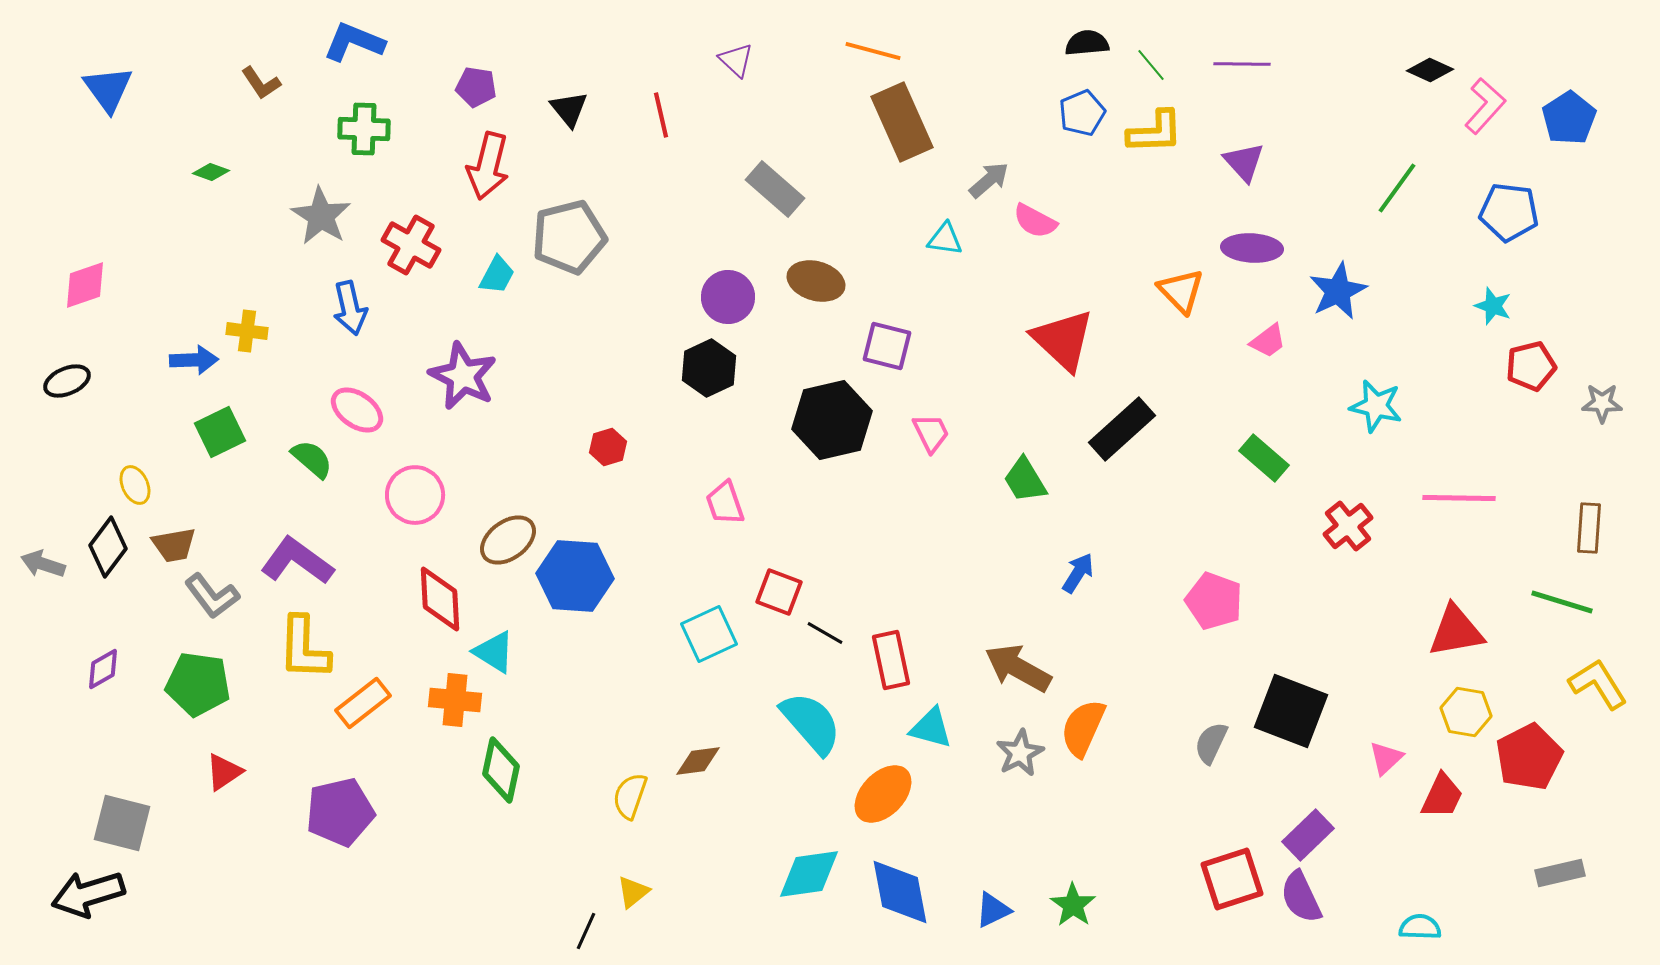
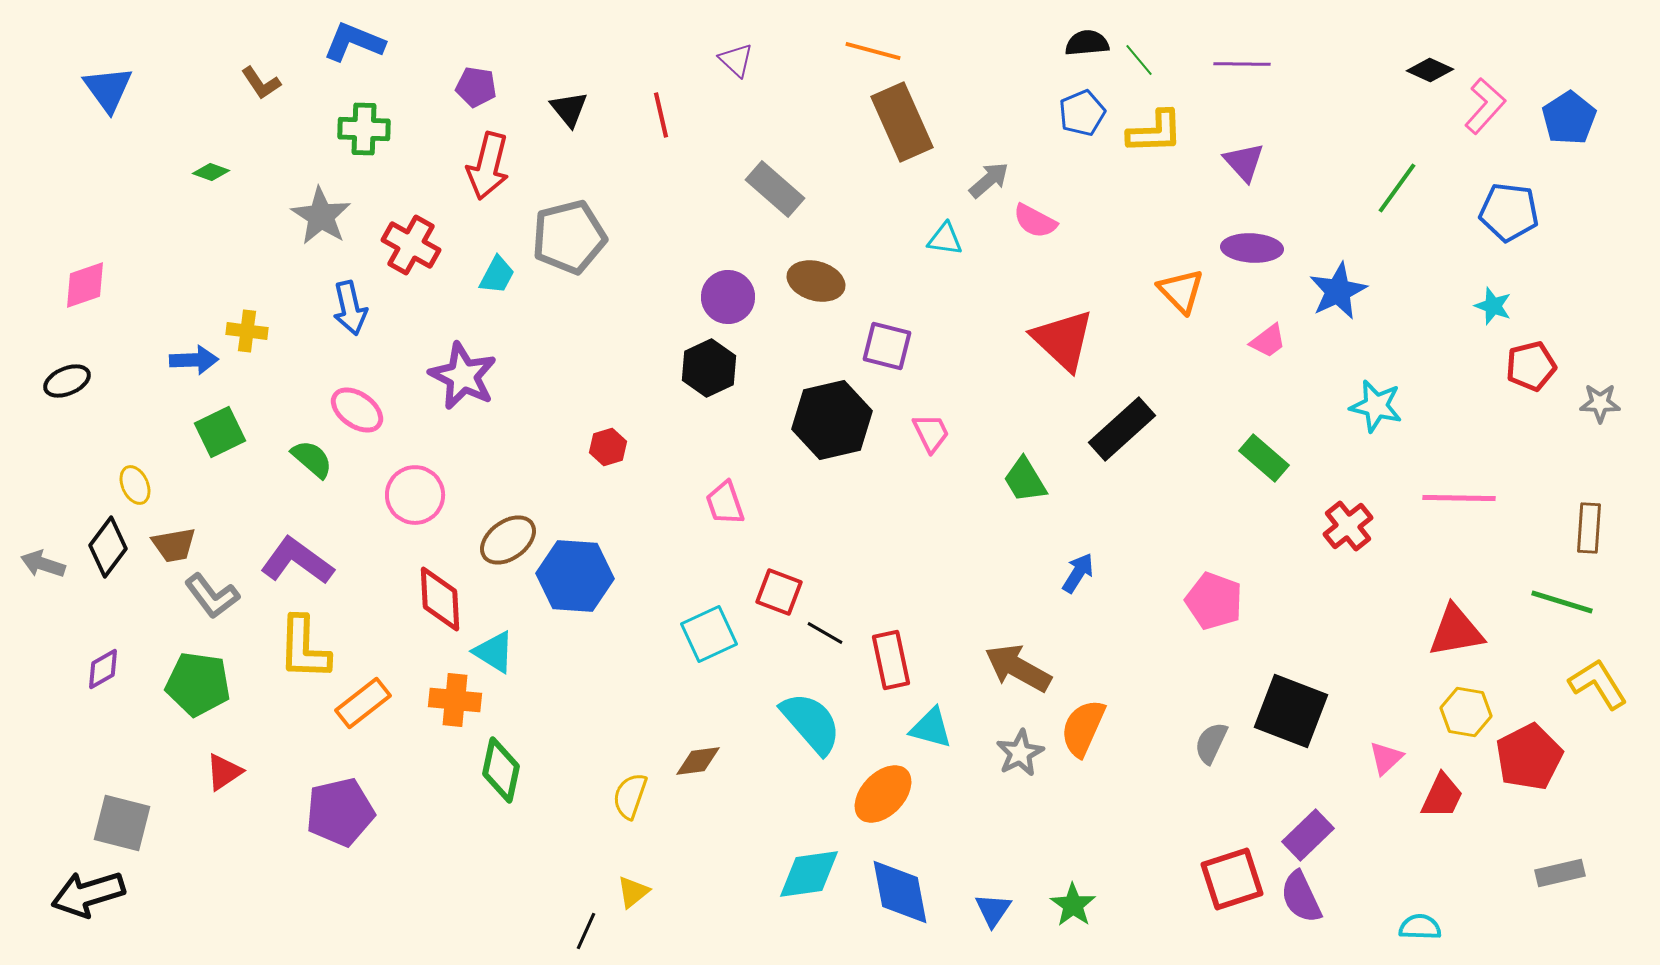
green line at (1151, 65): moved 12 px left, 5 px up
gray star at (1602, 403): moved 2 px left
blue triangle at (993, 910): rotated 30 degrees counterclockwise
